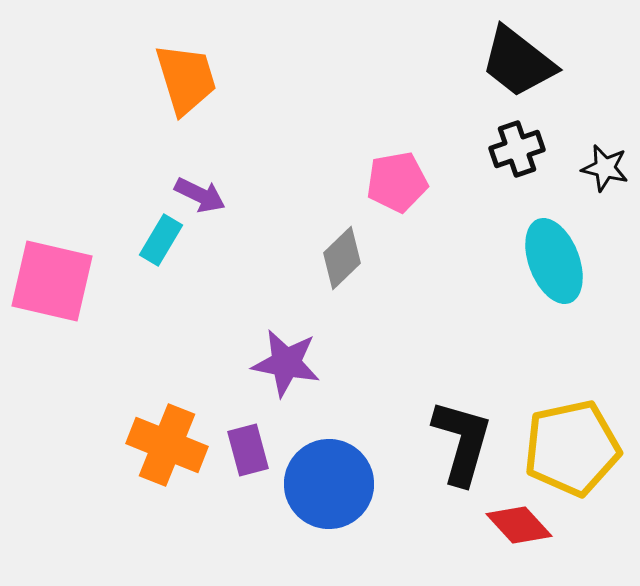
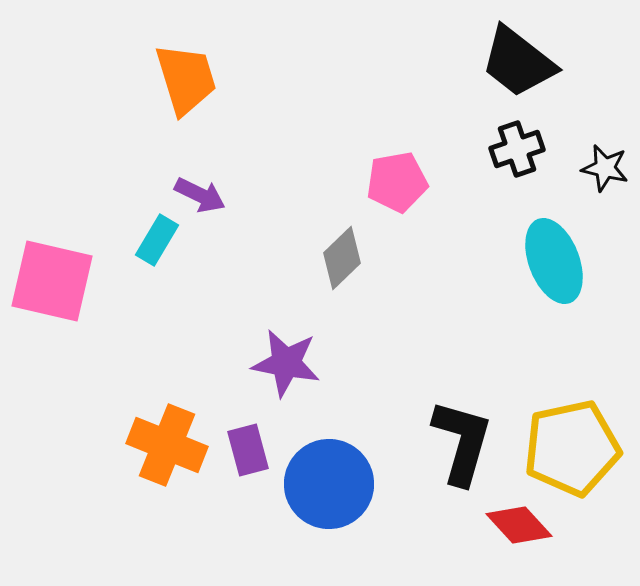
cyan rectangle: moved 4 px left
